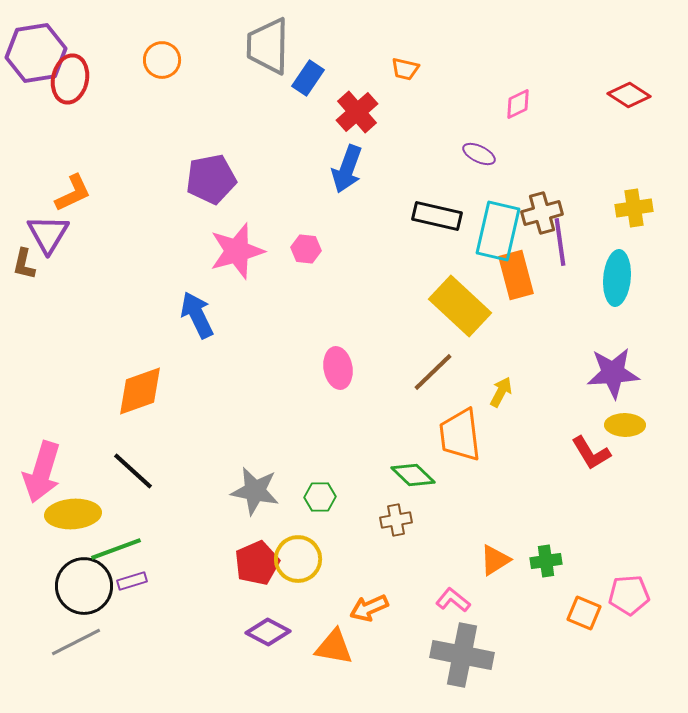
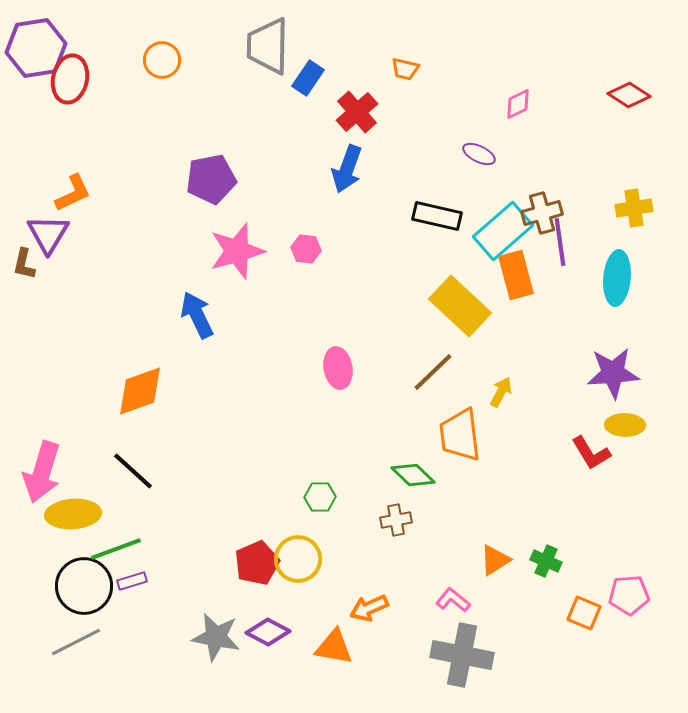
purple hexagon at (36, 53): moved 5 px up
cyan rectangle at (498, 231): moved 5 px right; rotated 36 degrees clockwise
gray star at (255, 491): moved 39 px left, 146 px down
green cross at (546, 561): rotated 32 degrees clockwise
